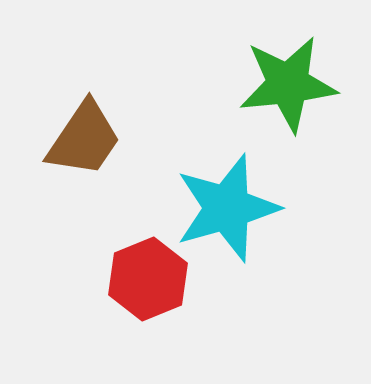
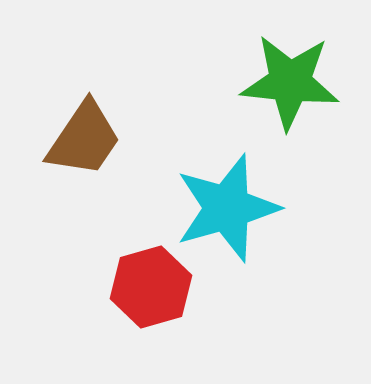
green star: moved 2 px right, 2 px up; rotated 12 degrees clockwise
red hexagon: moved 3 px right, 8 px down; rotated 6 degrees clockwise
